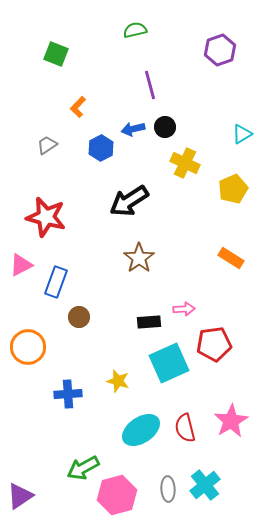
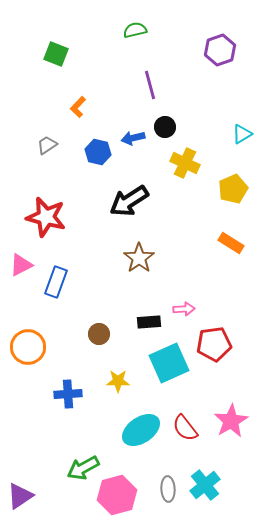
blue arrow: moved 9 px down
blue hexagon: moved 3 px left, 4 px down; rotated 20 degrees counterclockwise
orange rectangle: moved 15 px up
brown circle: moved 20 px right, 17 px down
yellow star: rotated 15 degrees counterclockwise
red semicircle: rotated 24 degrees counterclockwise
